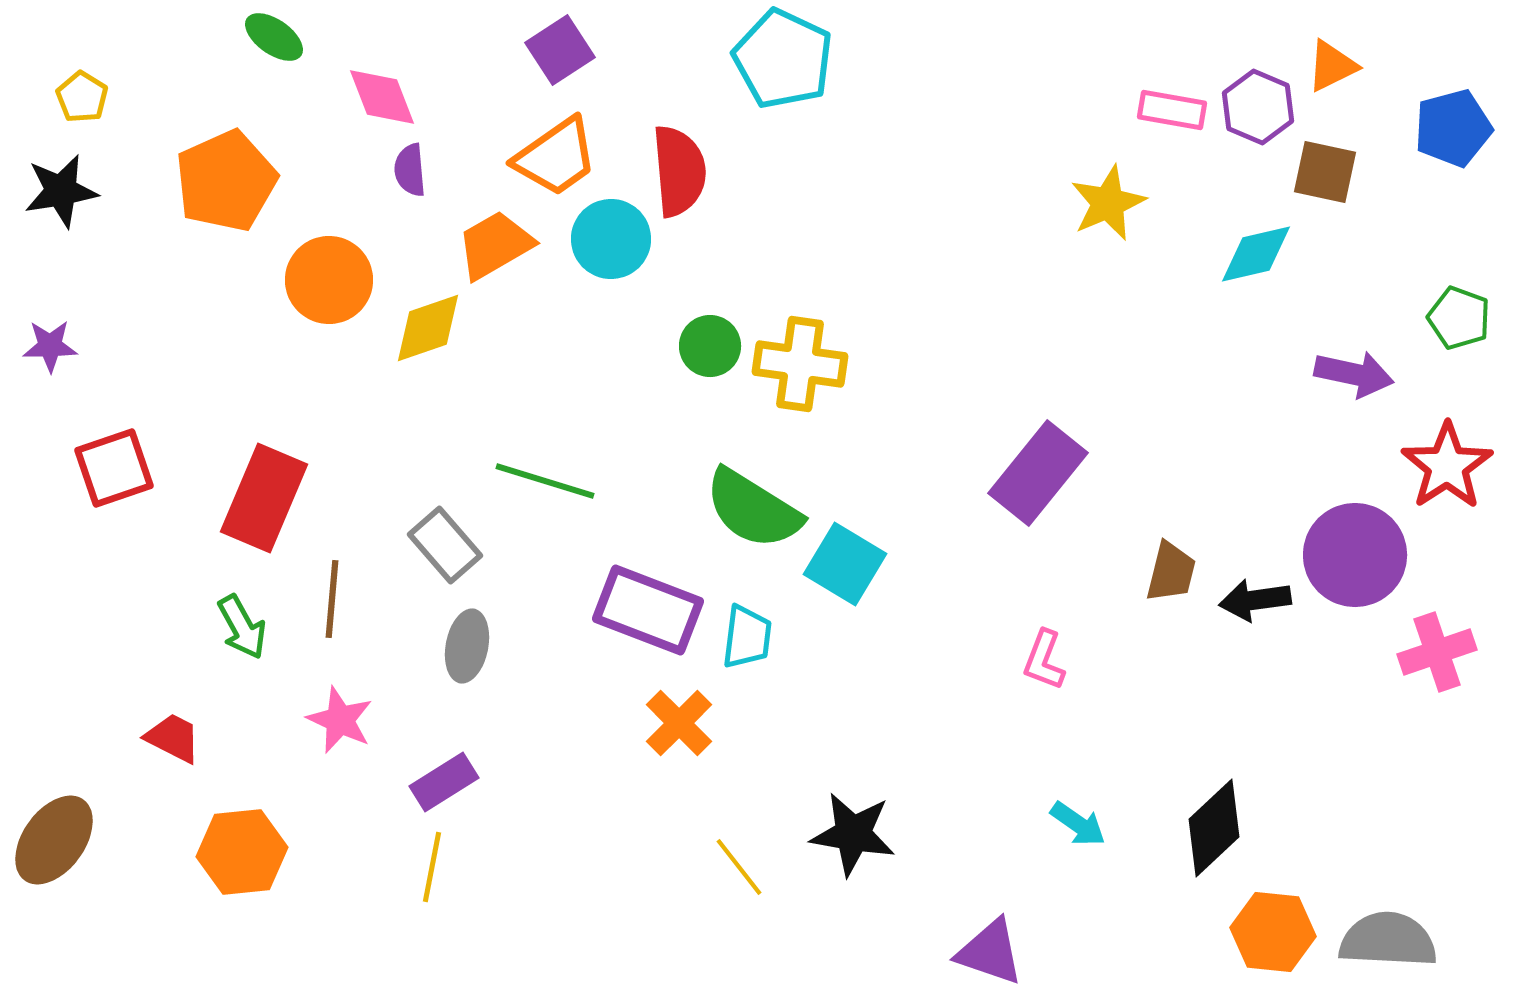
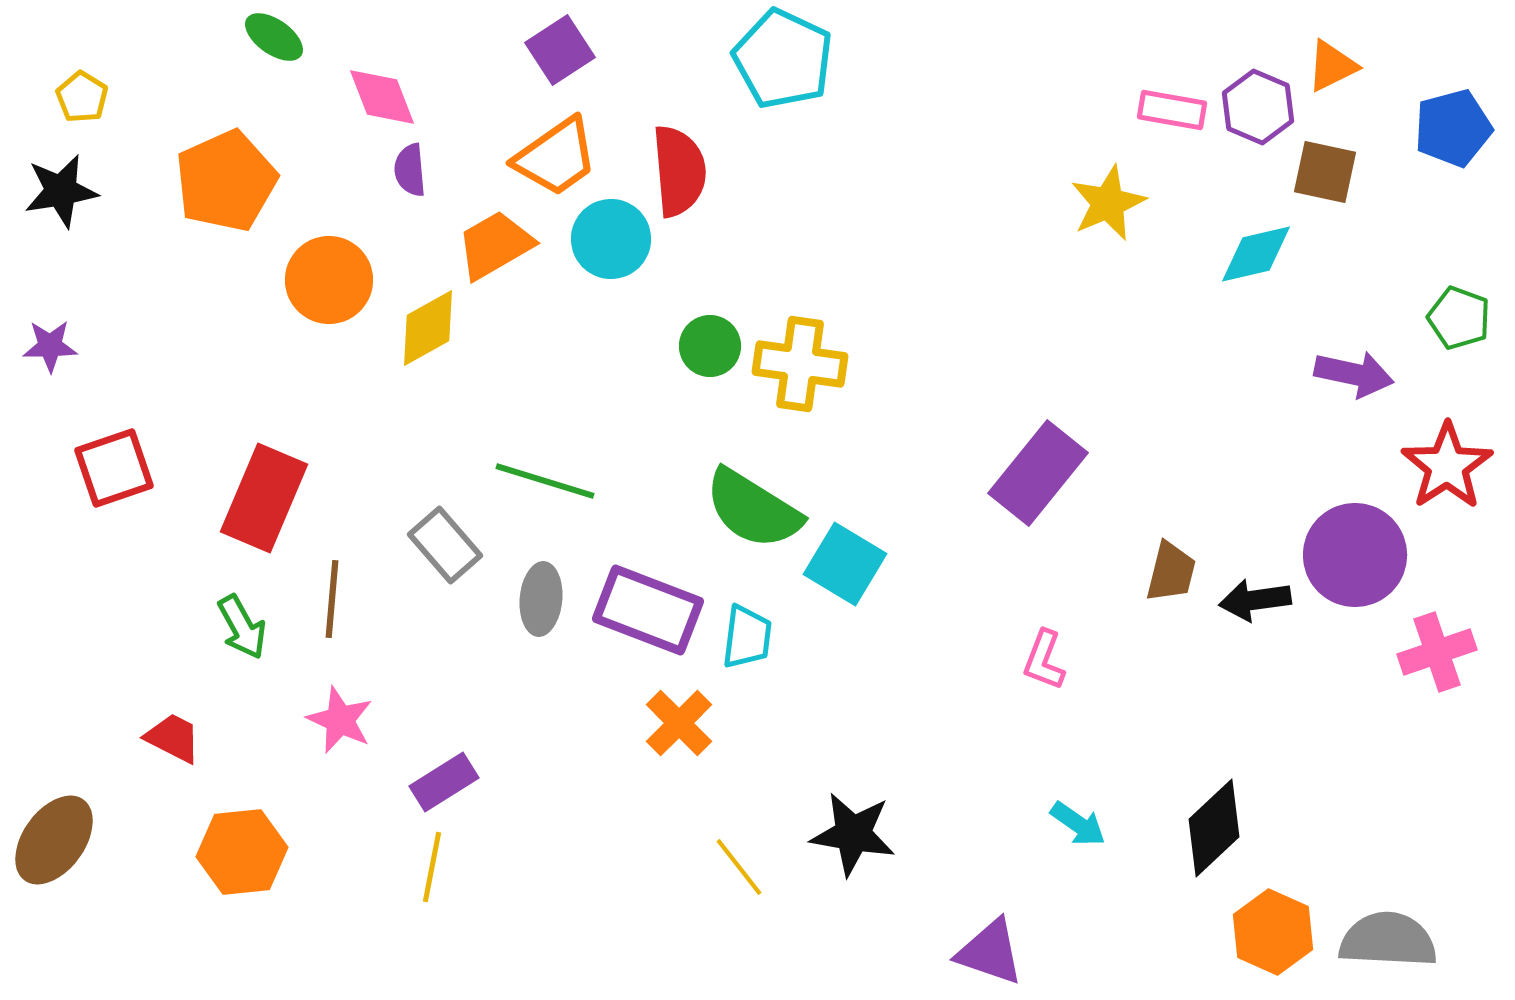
yellow diamond at (428, 328): rotated 10 degrees counterclockwise
gray ellipse at (467, 646): moved 74 px right, 47 px up; rotated 6 degrees counterclockwise
orange hexagon at (1273, 932): rotated 18 degrees clockwise
